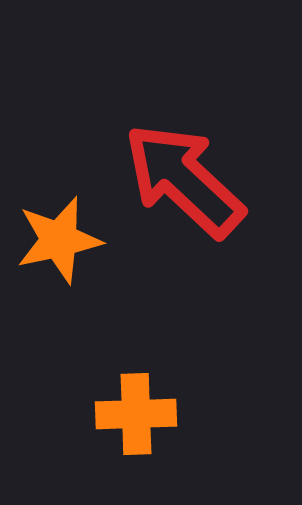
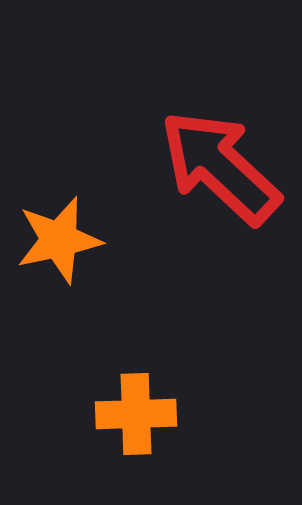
red arrow: moved 36 px right, 13 px up
